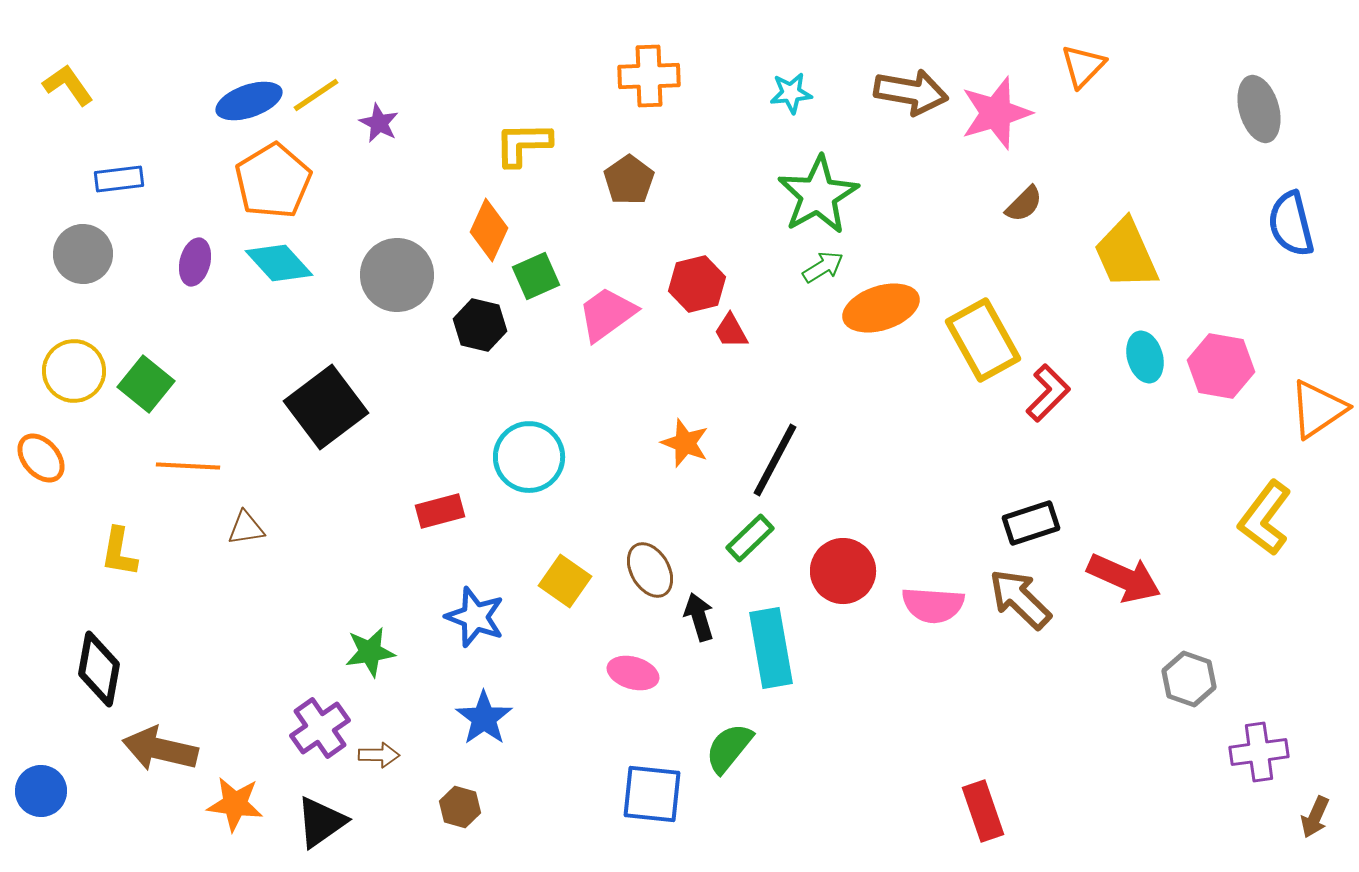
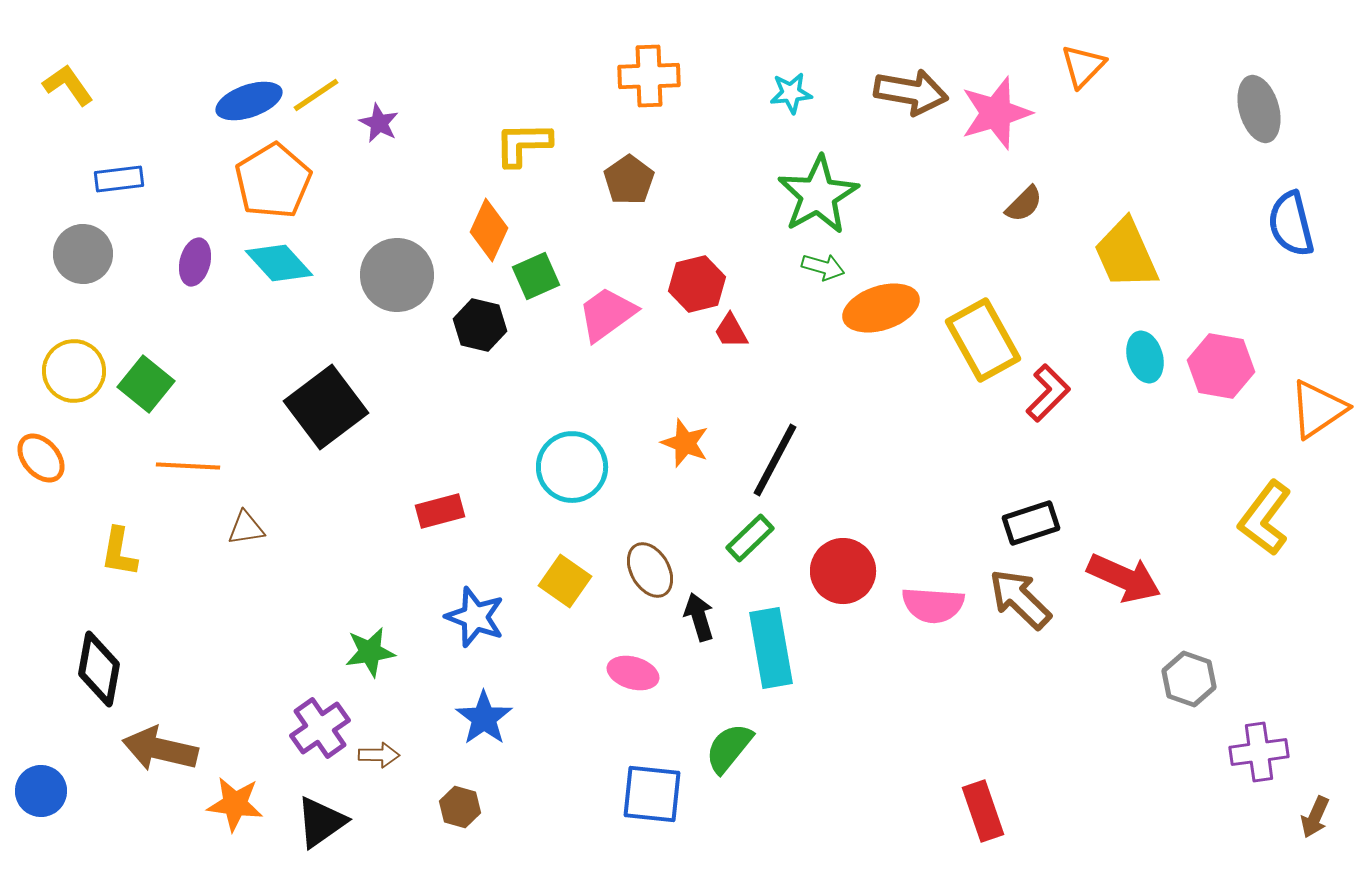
green arrow at (823, 267): rotated 48 degrees clockwise
cyan circle at (529, 457): moved 43 px right, 10 px down
